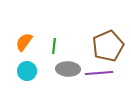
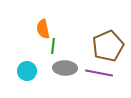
orange semicircle: moved 19 px right, 13 px up; rotated 48 degrees counterclockwise
green line: moved 1 px left
gray ellipse: moved 3 px left, 1 px up
purple line: rotated 16 degrees clockwise
